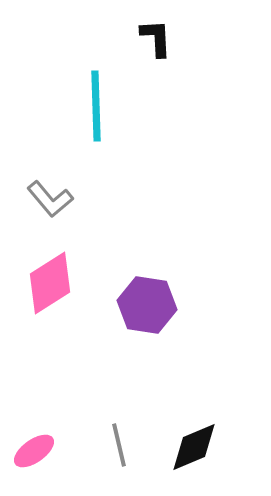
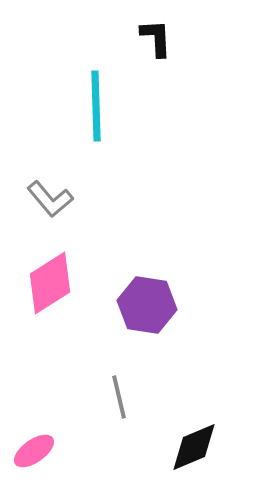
gray line: moved 48 px up
